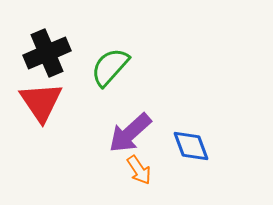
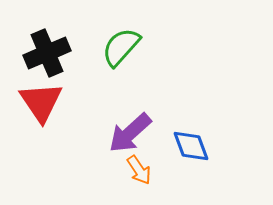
green semicircle: moved 11 px right, 20 px up
